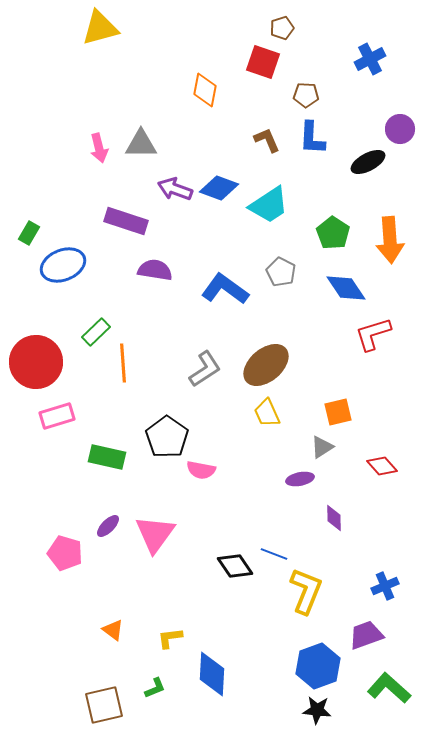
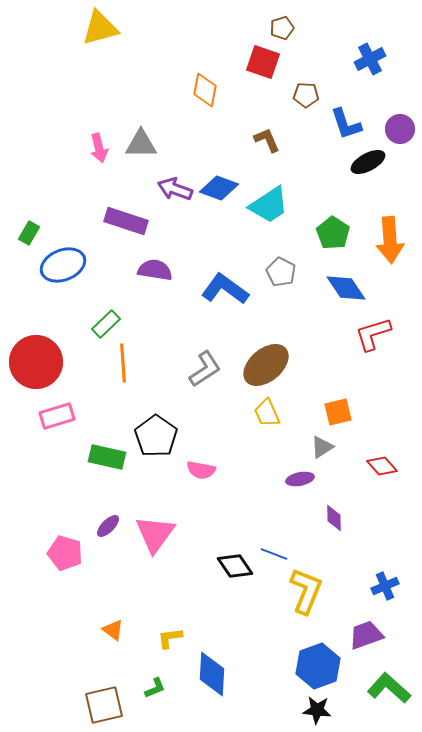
blue L-shape at (312, 138): moved 34 px right, 14 px up; rotated 21 degrees counterclockwise
green rectangle at (96, 332): moved 10 px right, 8 px up
black pentagon at (167, 437): moved 11 px left, 1 px up
